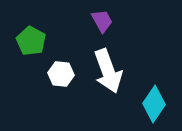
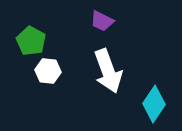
purple trapezoid: rotated 145 degrees clockwise
white hexagon: moved 13 px left, 3 px up
